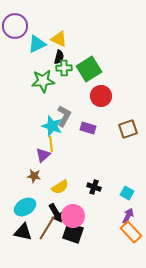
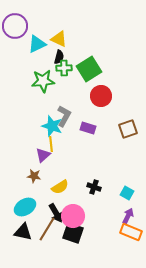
brown line: moved 1 px down
orange rectangle: rotated 25 degrees counterclockwise
